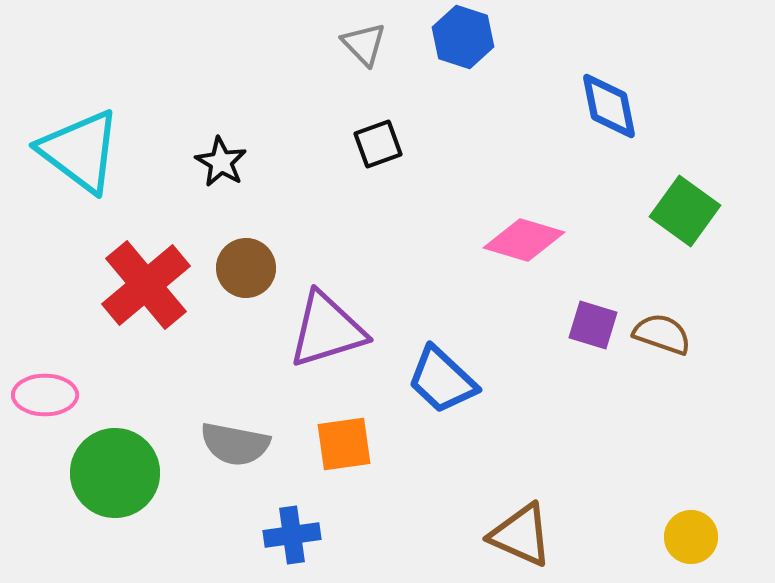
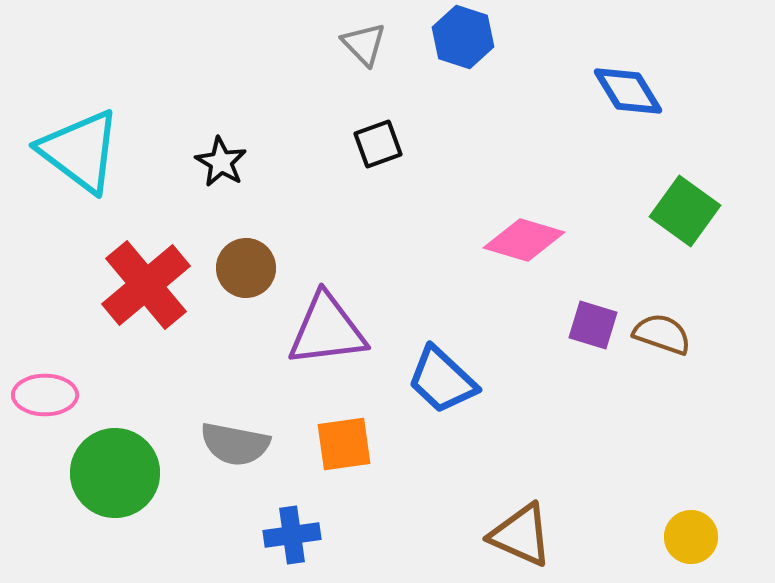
blue diamond: moved 19 px right, 15 px up; rotated 20 degrees counterclockwise
purple triangle: rotated 10 degrees clockwise
